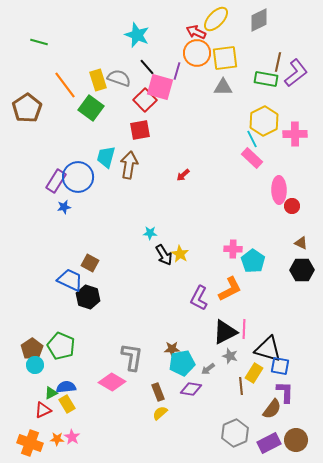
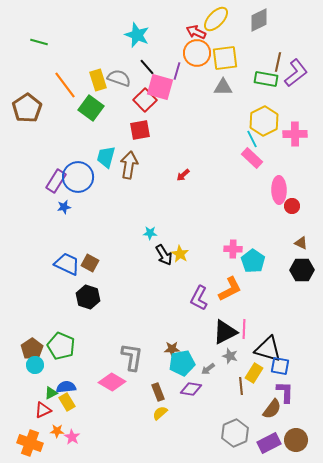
blue trapezoid at (70, 280): moved 3 px left, 16 px up
yellow rectangle at (67, 404): moved 2 px up
orange star at (57, 439): moved 8 px up
